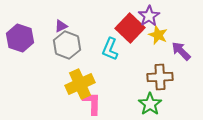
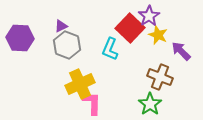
purple hexagon: rotated 16 degrees counterclockwise
brown cross: rotated 25 degrees clockwise
